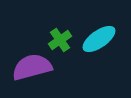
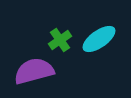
purple semicircle: moved 2 px right, 4 px down
